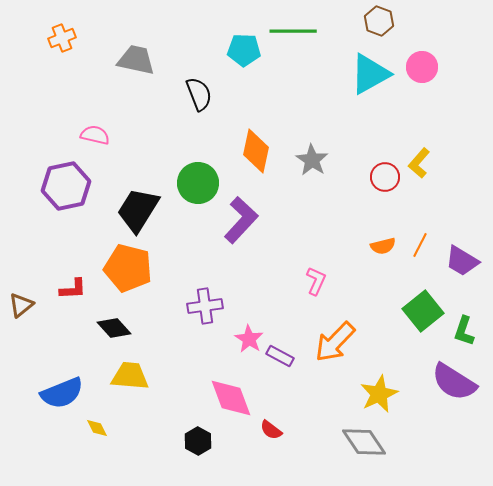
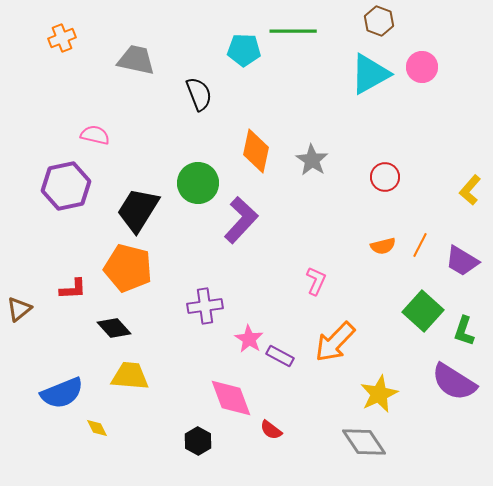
yellow L-shape: moved 51 px right, 27 px down
brown triangle: moved 2 px left, 4 px down
green square: rotated 9 degrees counterclockwise
